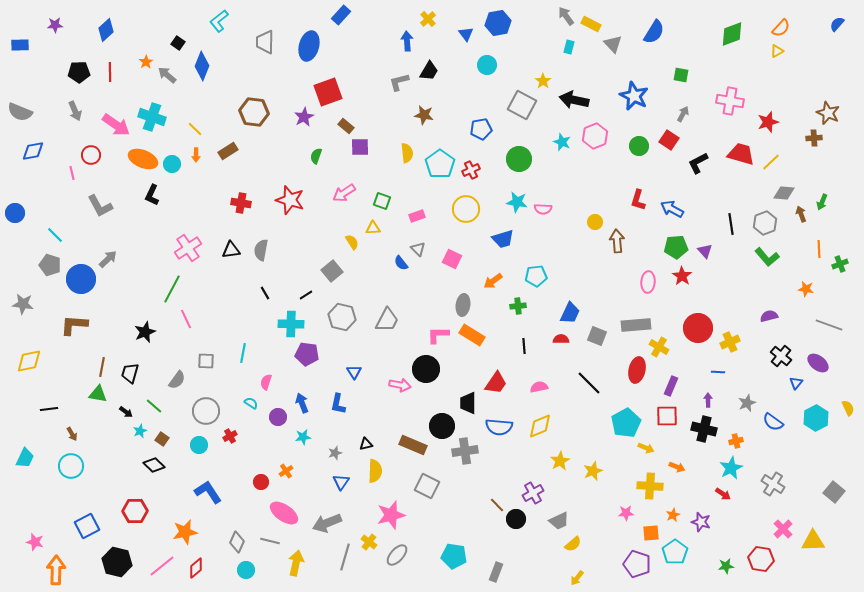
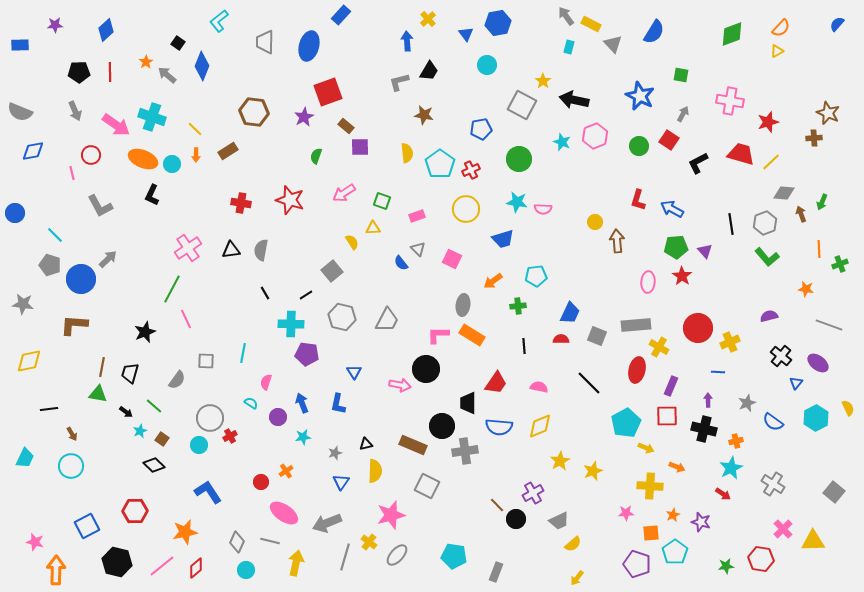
blue star at (634, 96): moved 6 px right
pink semicircle at (539, 387): rotated 24 degrees clockwise
gray circle at (206, 411): moved 4 px right, 7 px down
